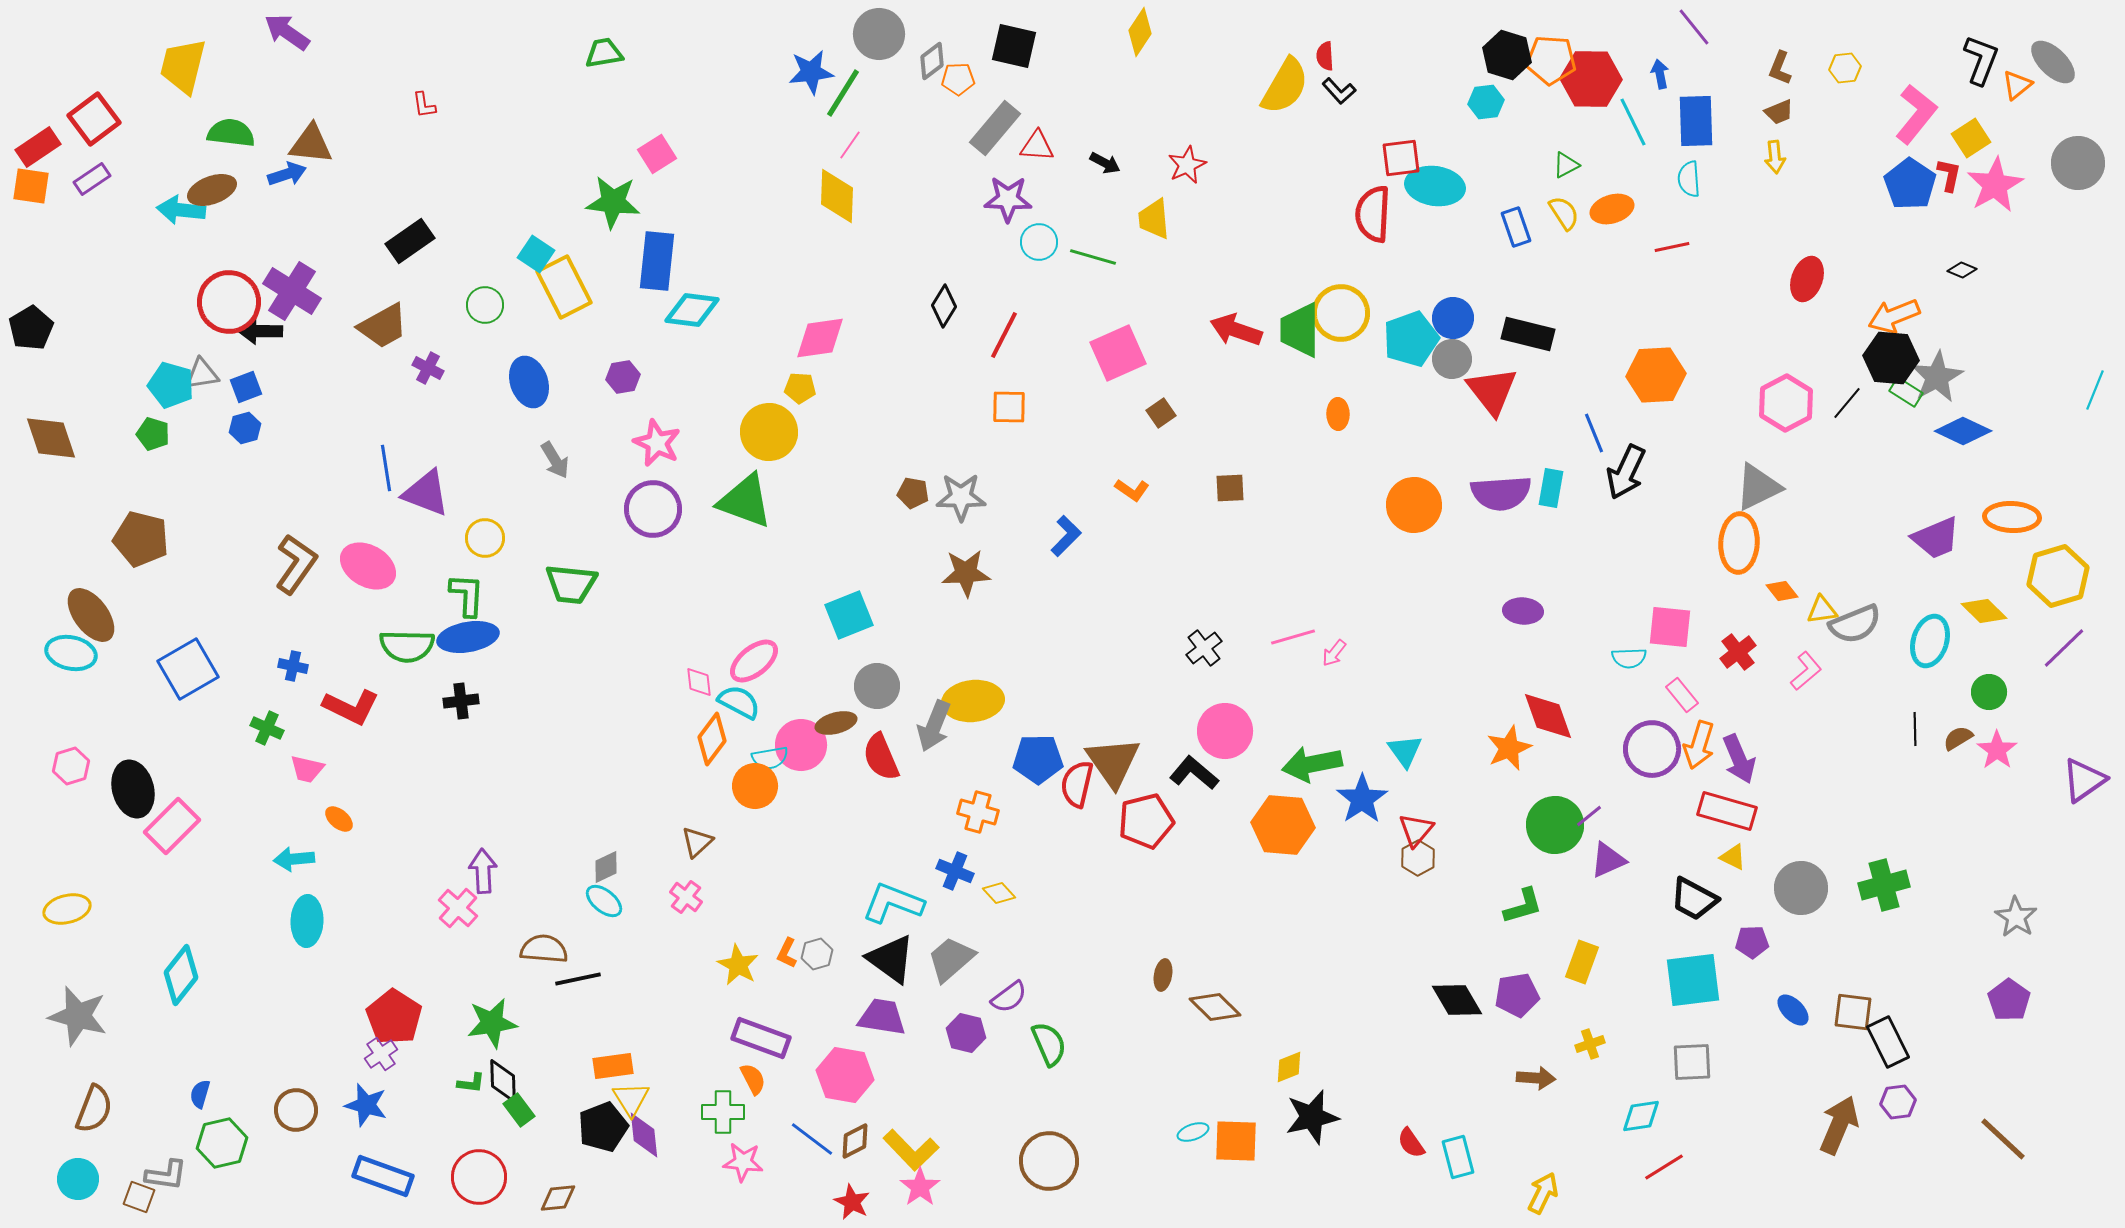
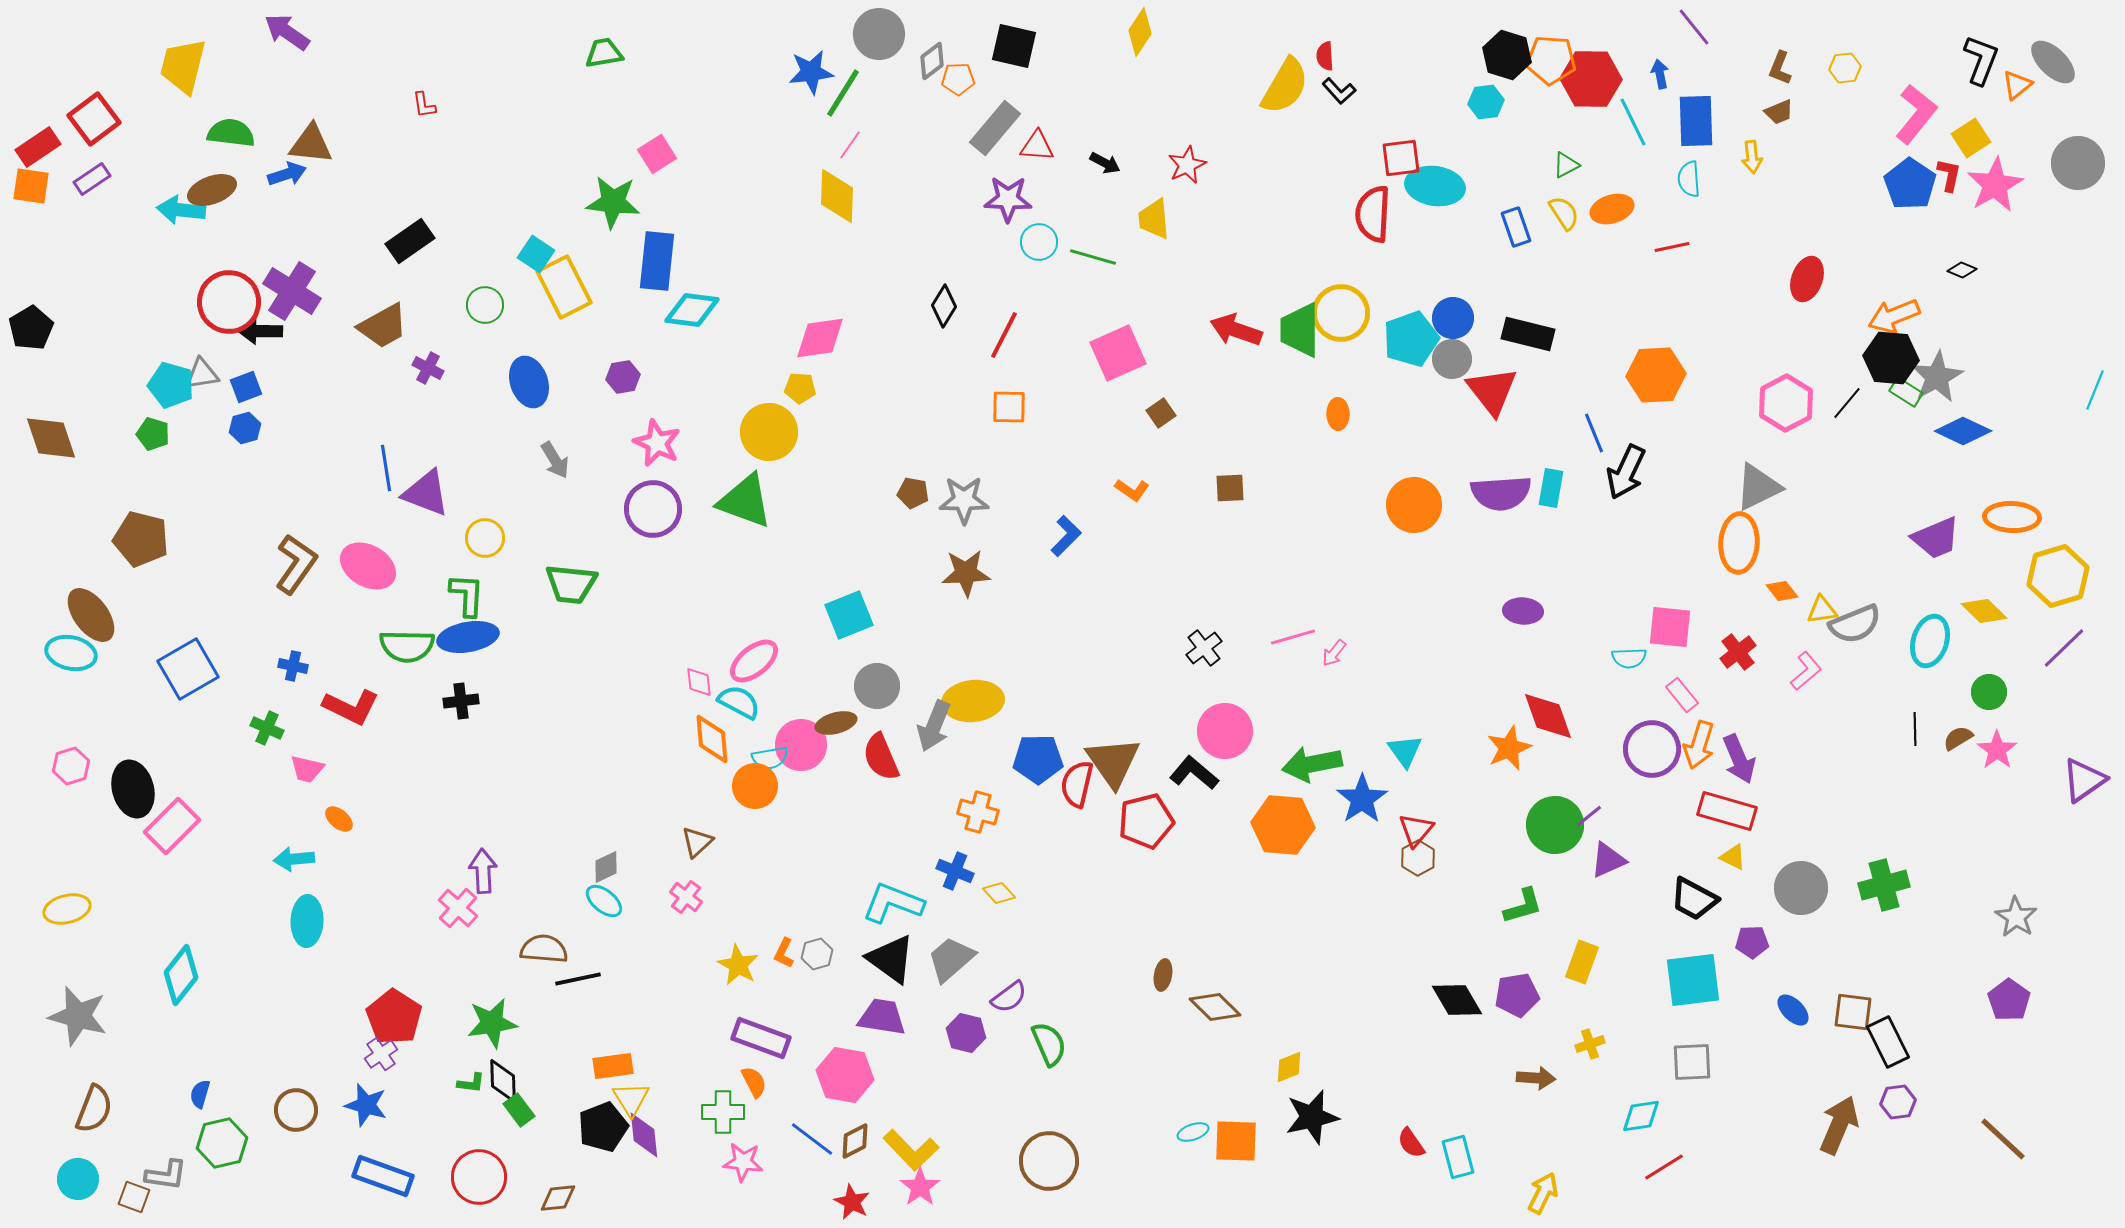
yellow arrow at (1775, 157): moved 23 px left
gray star at (961, 497): moved 3 px right, 3 px down
orange diamond at (712, 739): rotated 42 degrees counterclockwise
orange L-shape at (787, 953): moved 3 px left
orange semicircle at (753, 1079): moved 1 px right, 3 px down
brown square at (139, 1197): moved 5 px left
